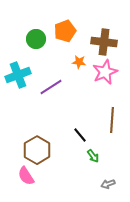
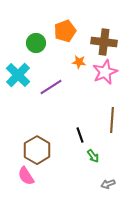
green circle: moved 4 px down
cyan cross: rotated 25 degrees counterclockwise
black line: rotated 21 degrees clockwise
